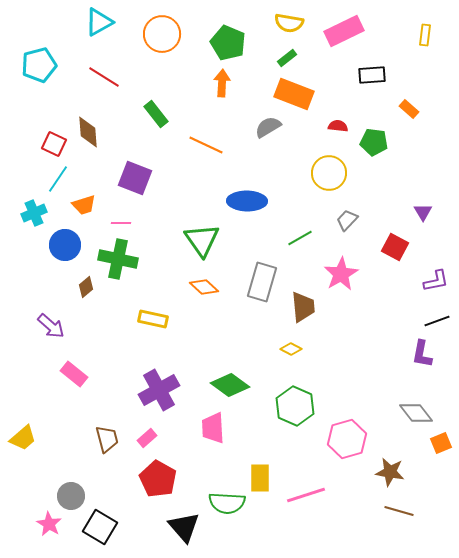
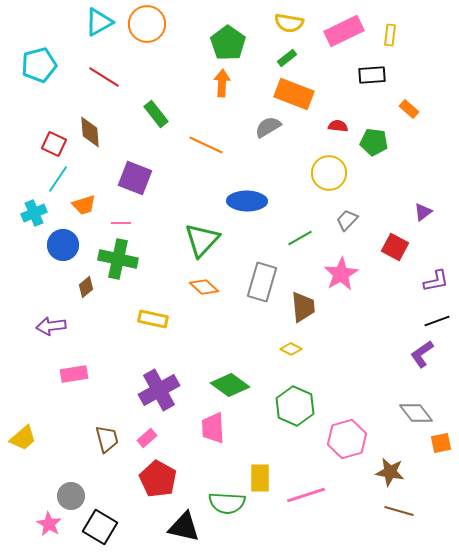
orange circle at (162, 34): moved 15 px left, 10 px up
yellow rectangle at (425, 35): moved 35 px left
green pentagon at (228, 43): rotated 12 degrees clockwise
brown diamond at (88, 132): moved 2 px right
purple triangle at (423, 212): rotated 24 degrees clockwise
green triangle at (202, 240): rotated 18 degrees clockwise
blue circle at (65, 245): moved 2 px left
purple arrow at (51, 326): rotated 132 degrees clockwise
purple L-shape at (422, 354): rotated 44 degrees clockwise
pink rectangle at (74, 374): rotated 48 degrees counterclockwise
orange square at (441, 443): rotated 10 degrees clockwise
black triangle at (184, 527): rotated 36 degrees counterclockwise
